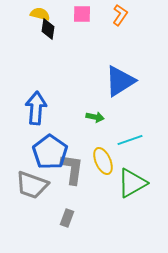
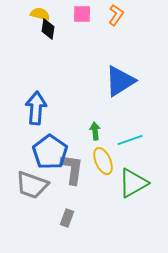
orange L-shape: moved 4 px left
green arrow: moved 14 px down; rotated 108 degrees counterclockwise
green triangle: moved 1 px right
